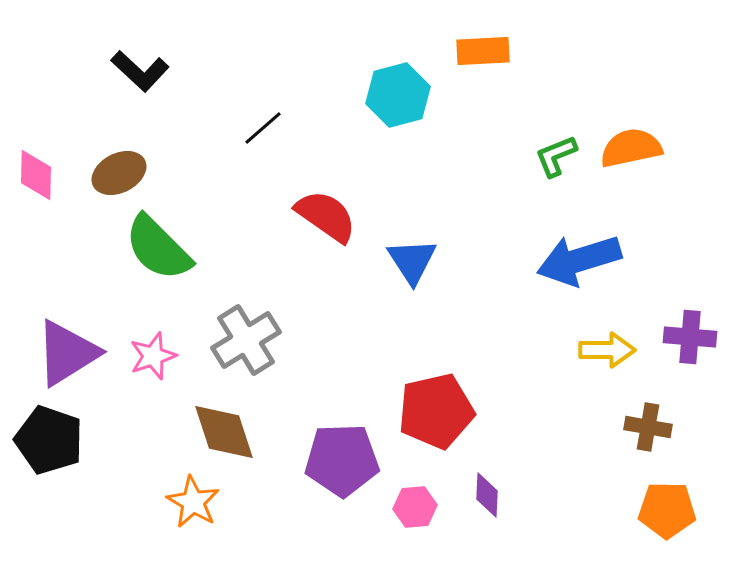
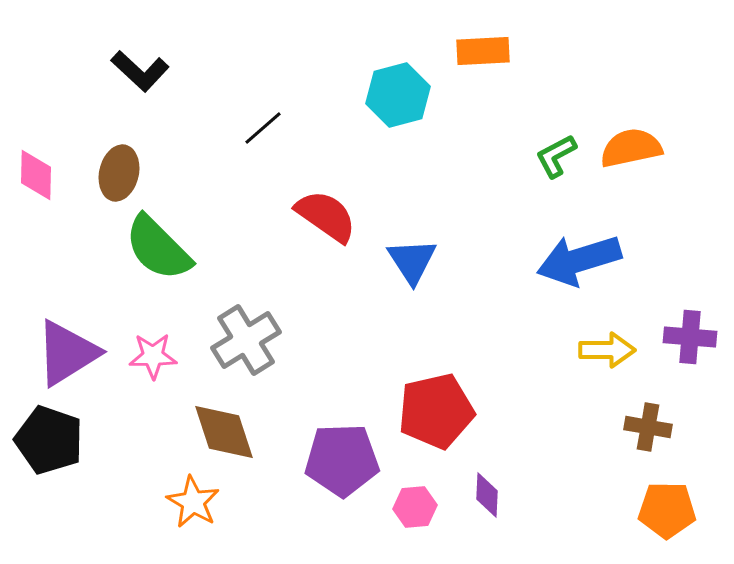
green L-shape: rotated 6 degrees counterclockwise
brown ellipse: rotated 50 degrees counterclockwise
pink star: rotated 18 degrees clockwise
